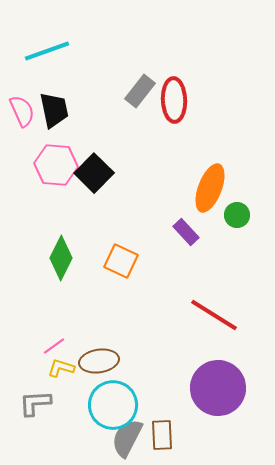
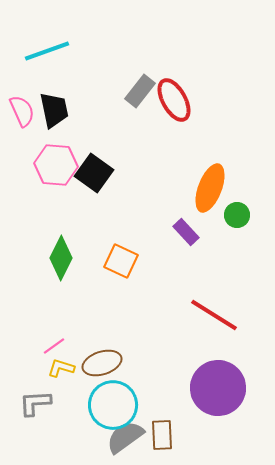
red ellipse: rotated 27 degrees counterclockwise
black square: rotated 9 degrees counterclockwise
brown ellipse: moved 3 px right, 2 px down; rotated 9 degrees counterclockwise
gray semicircle: moved 2 px left, 1 px up; rotated 27 degrees clockwise
